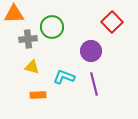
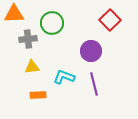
red square: moved 2 px left, 2 px up
green circle: moved 4 px up
yellow triangle: rotated 21 degrees counterclockwise
